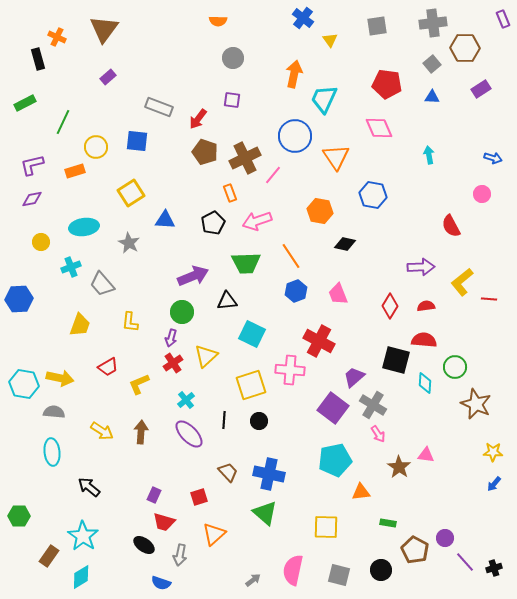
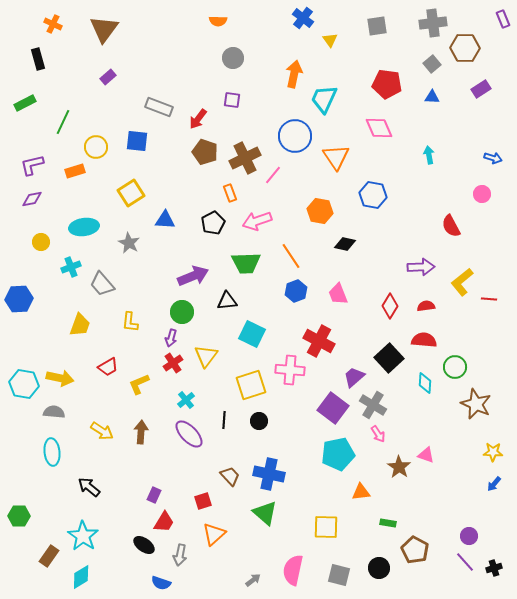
orange cross at (57, 37): moved 4 px left, 13 px up
yellow triangle at (206, 356): rotated 10 degrees counterclockwise
black square at (396, 360): moved 7 px left, 2 px up; rotated 32 degrees clockwise
pink triangle at (426, 455): rotated 12 degrees clockwise
cyan pentagon at (335, 460): moved 3 px right, 6 px up
brown trapezoid at (228, 472): moved 2 px right, 4 px down
red square at (199, 497): moved 4 px right, 4 px down
red trapezoid at (164, 522): rotated 75 degrees counterclockwise
purple circle at (445, 538): moved 24 px right, 2 px up
black circle at (381, 570): moved 2 px left, 2 px up
